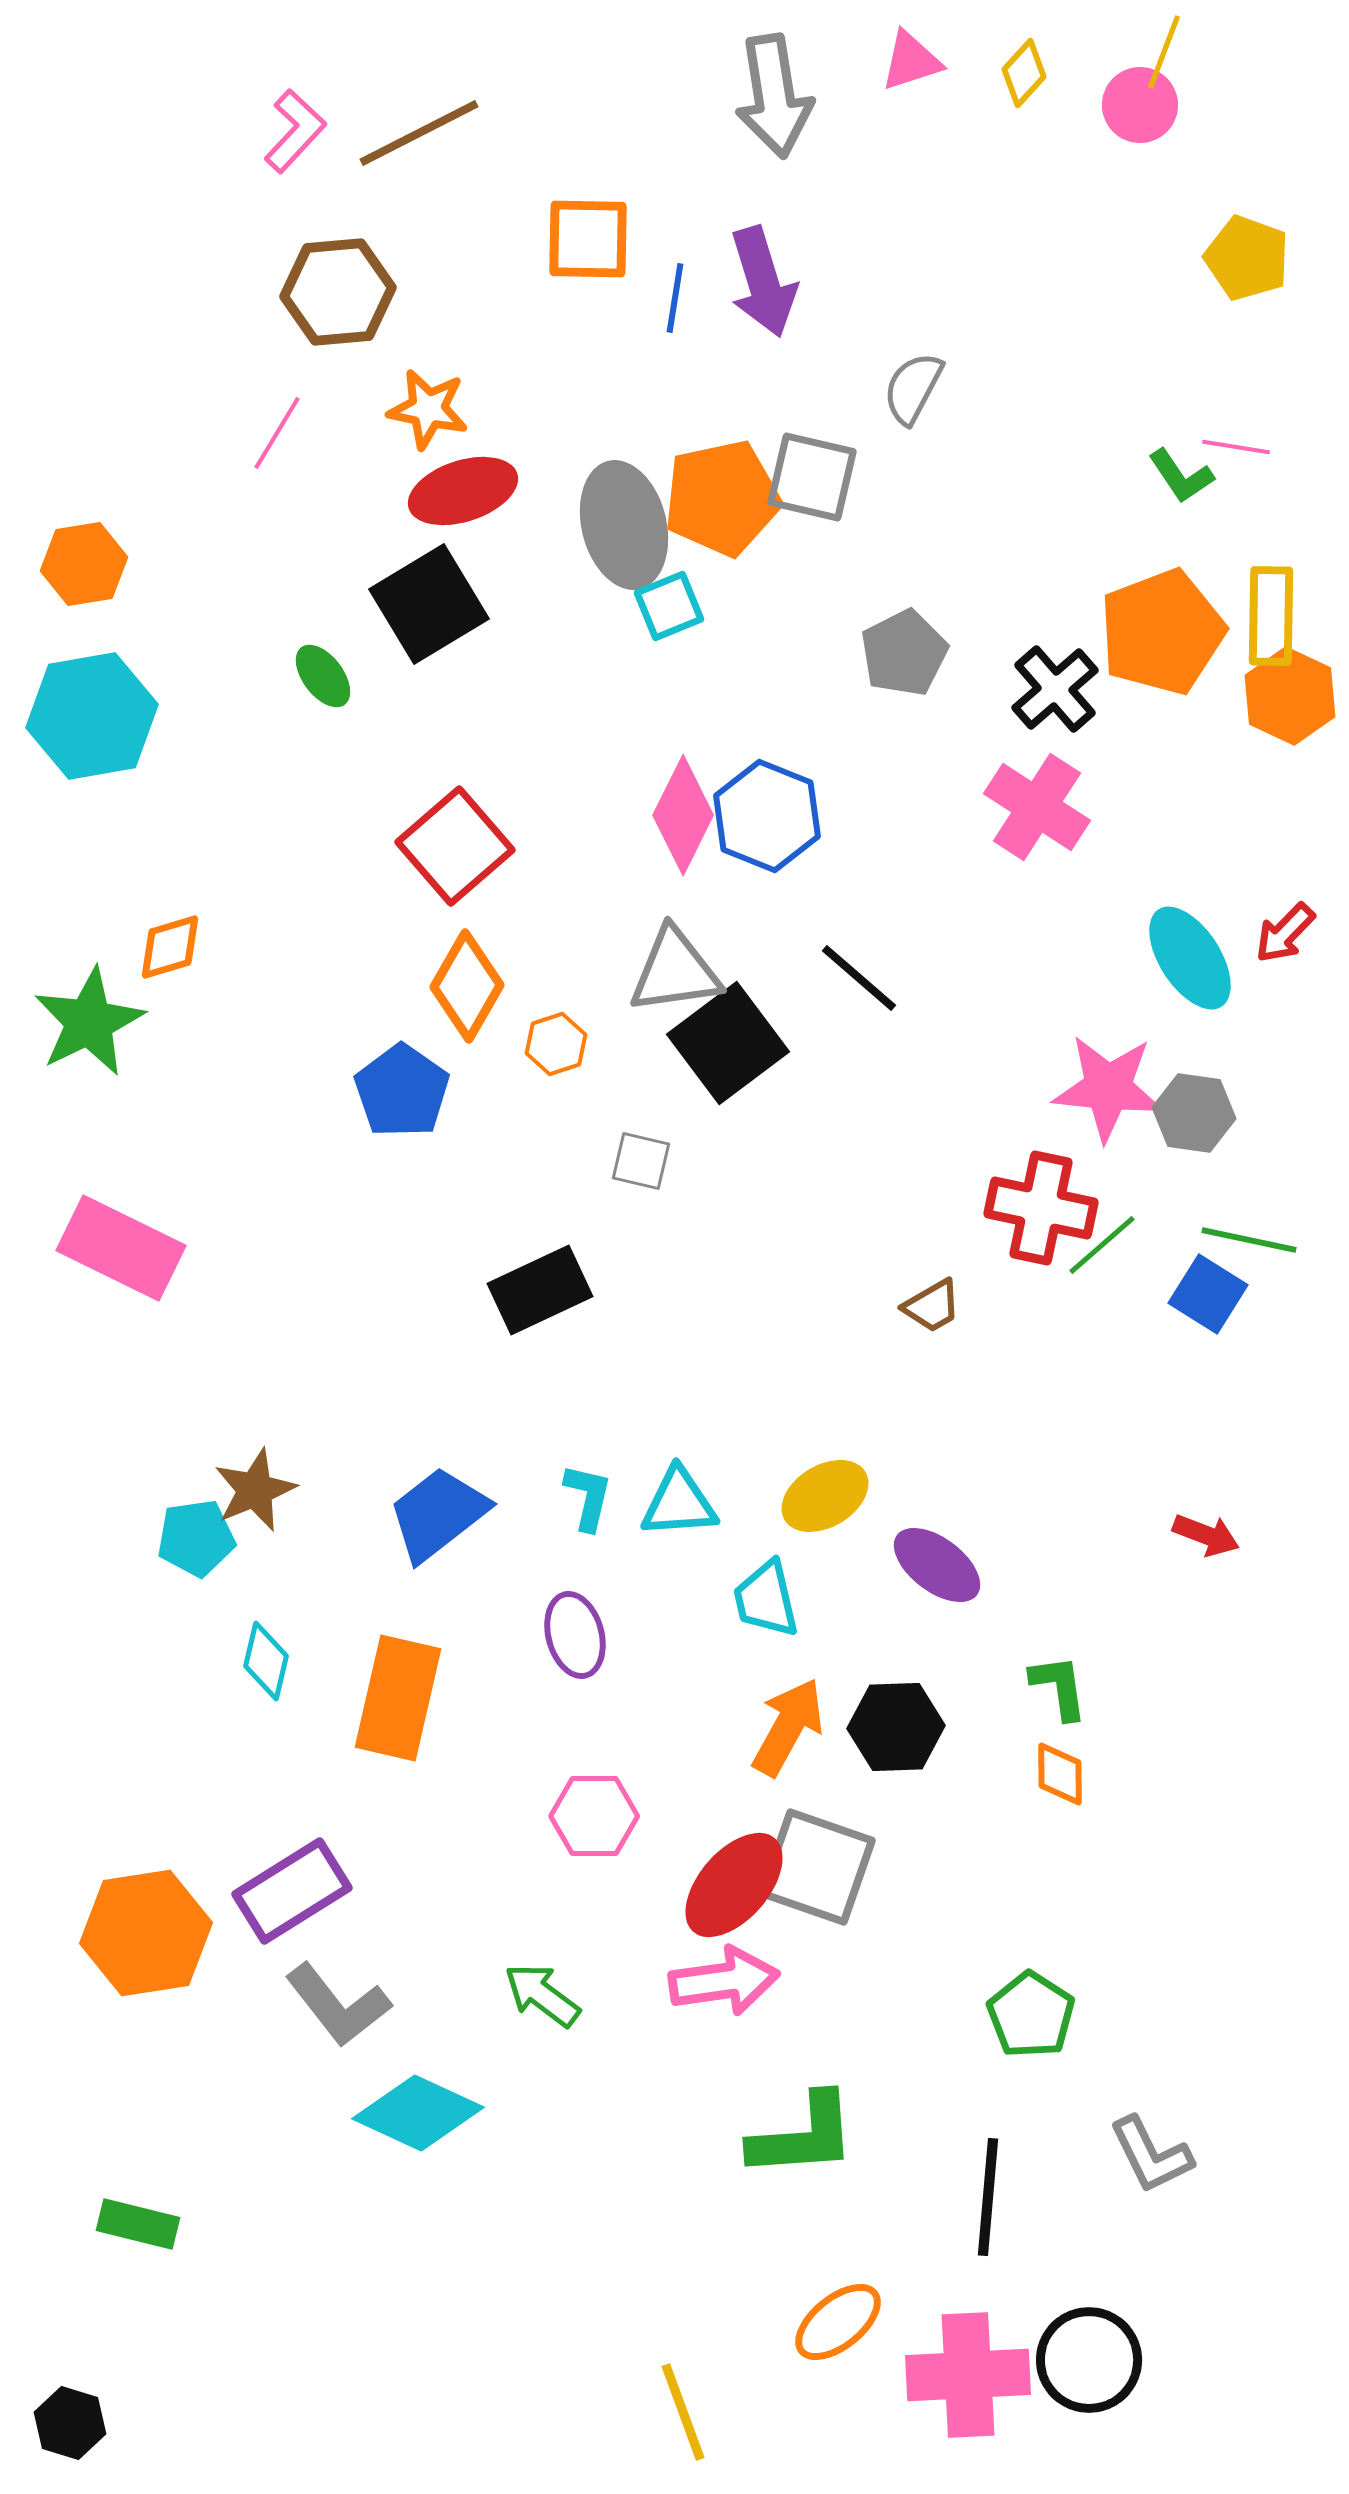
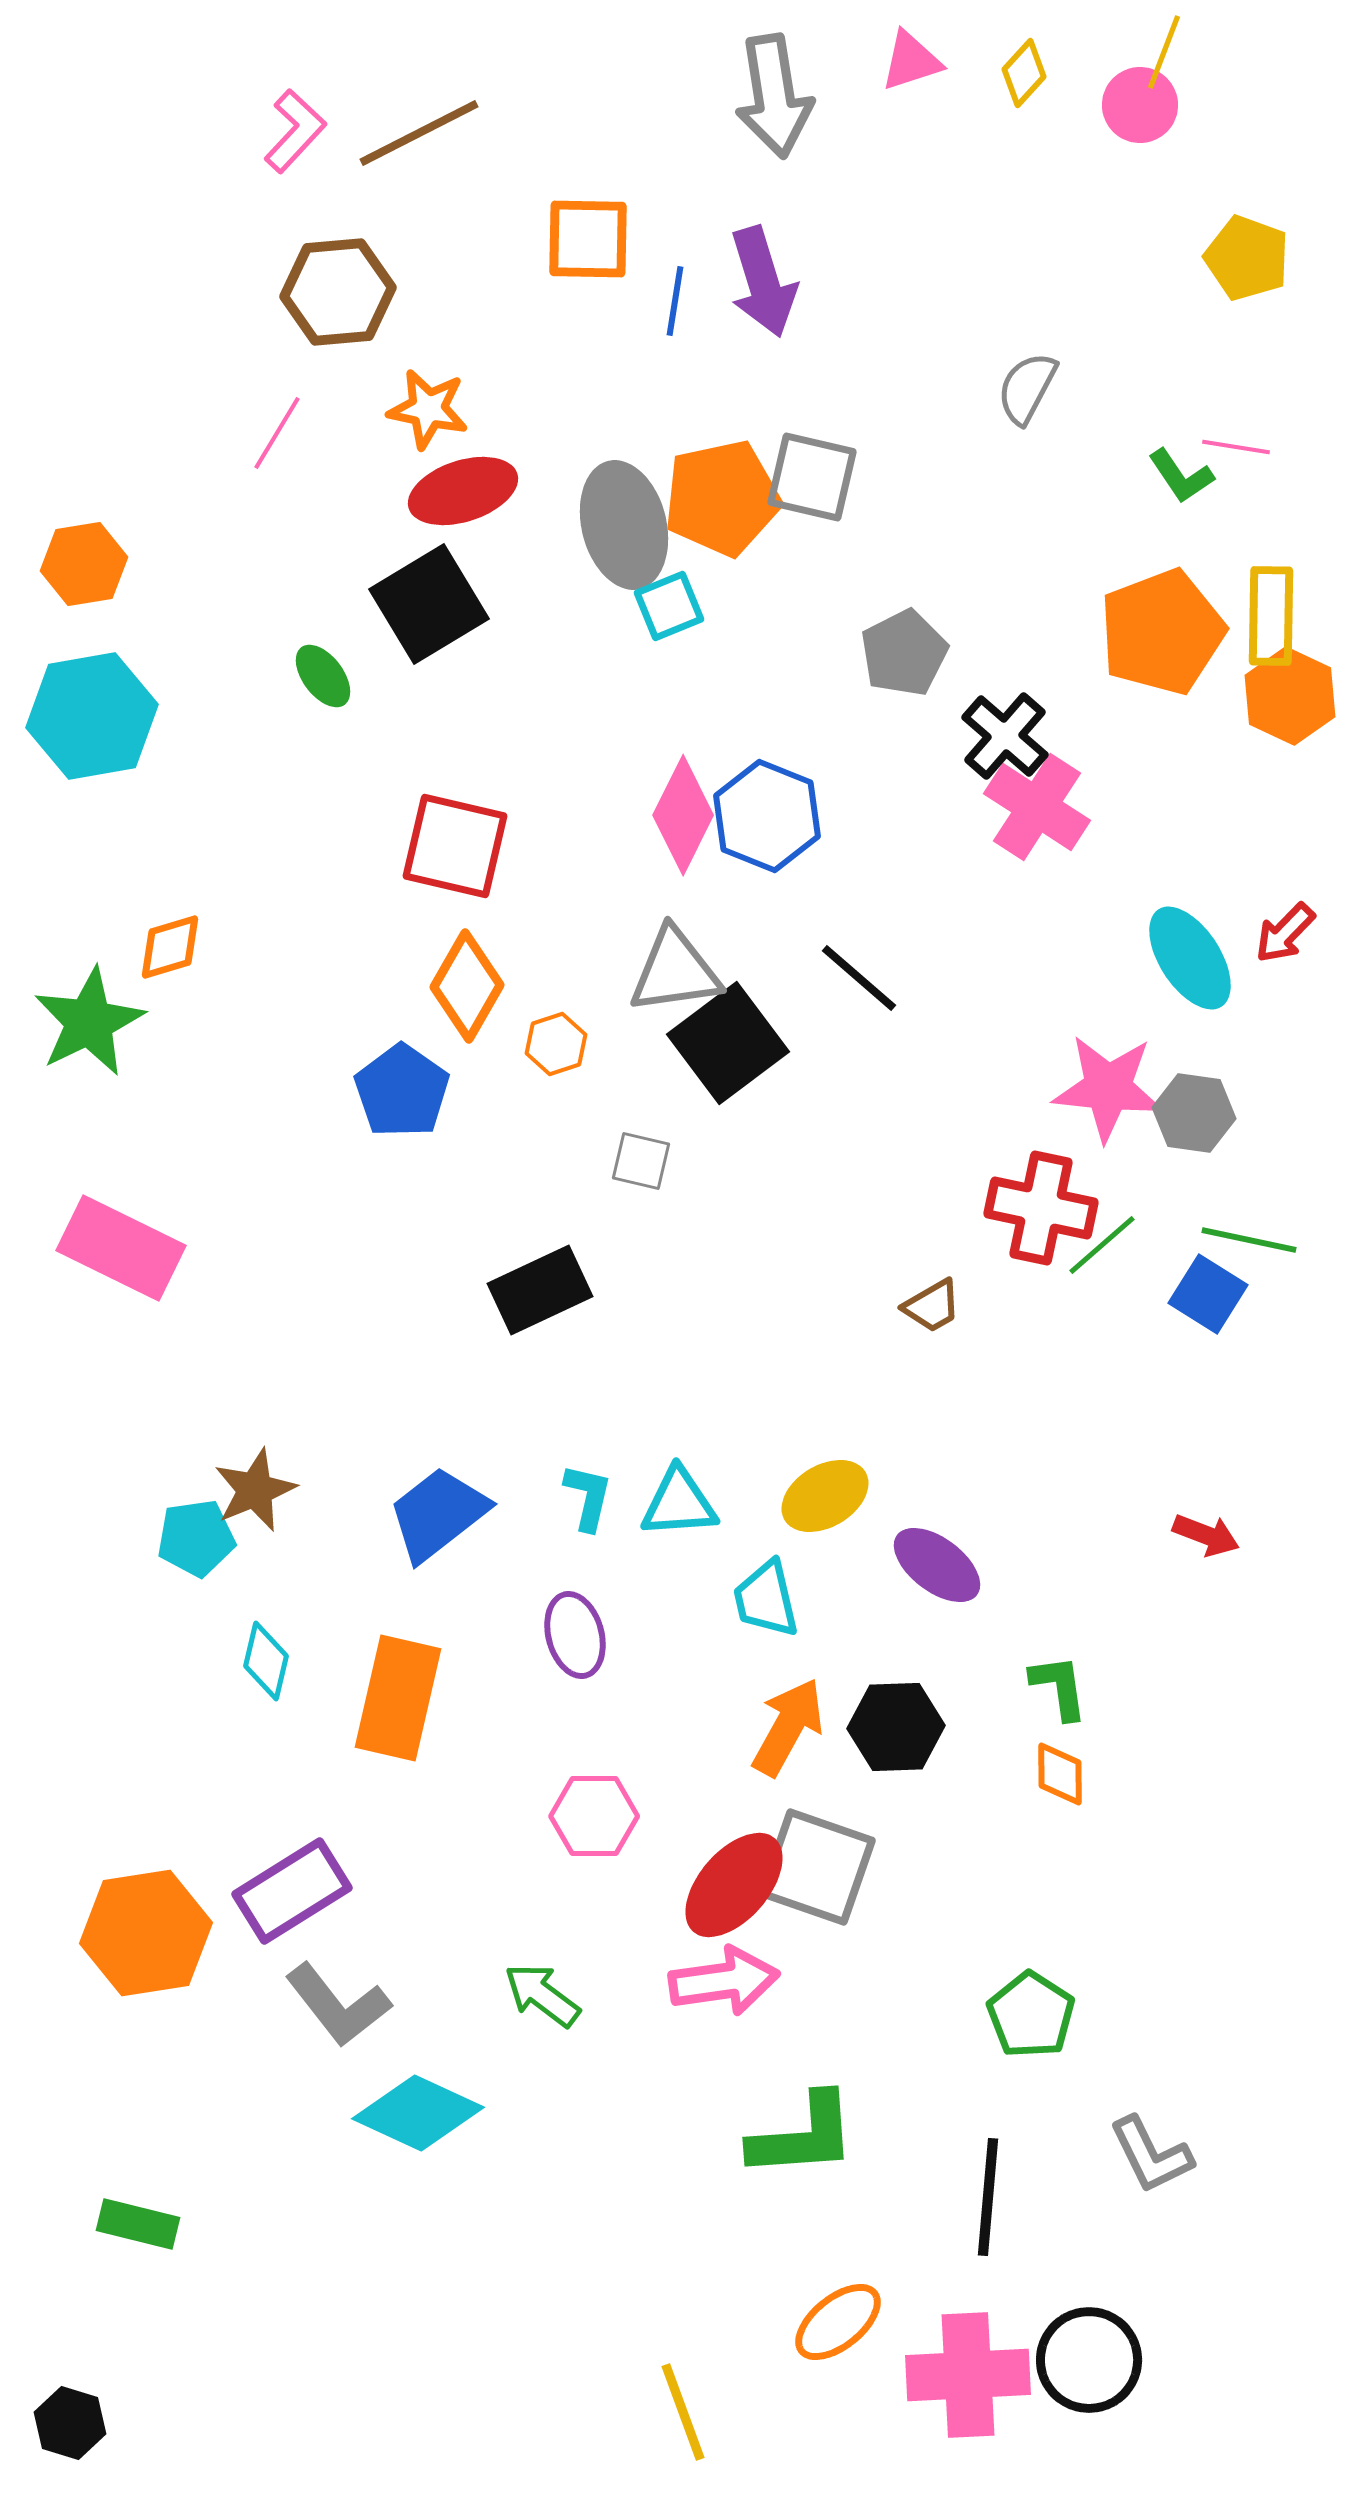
blue line at (675, 298): moved 3 px down
gray semicircle at (913, 388): moved 114 px right
black cross at (1055, 689): moved 50 px left, 47 px down; rotated 8 degrees counterclockwise
red square at (455, 846): rotated 36 degrees counterclockwise
